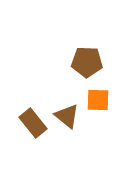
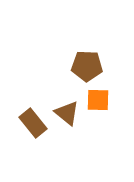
brown pentagon: moved 4 px down
brown triangle: moved 3 px up
